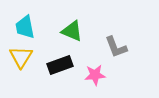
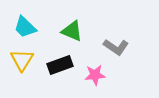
cyan trapezoid: rotated 35 degrees counterclockwise
gray L-shape: rotated 35 degrees counterclockwise
yellow triangle: moved 1 px right, 3 px down
